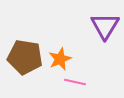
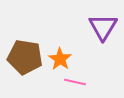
purple triangle: moved 2 px left, 1 px down
orange star: rotated 15 degrees counterclockwise
